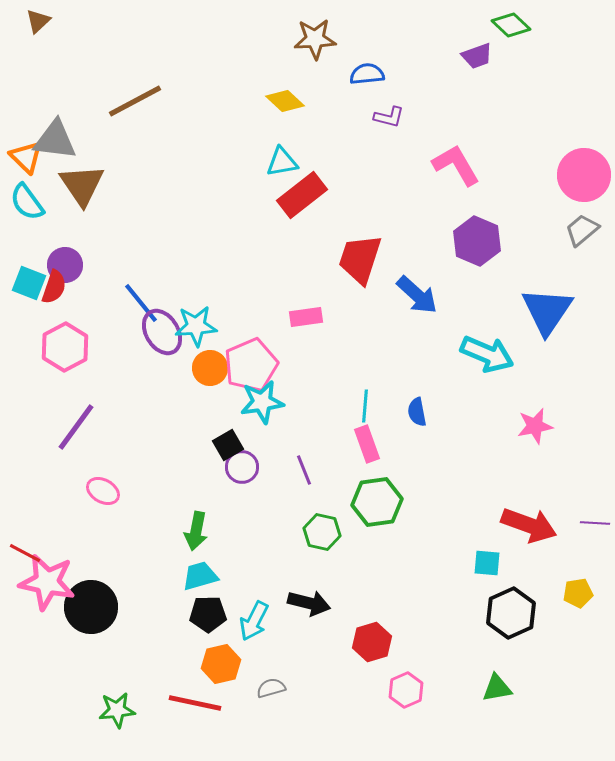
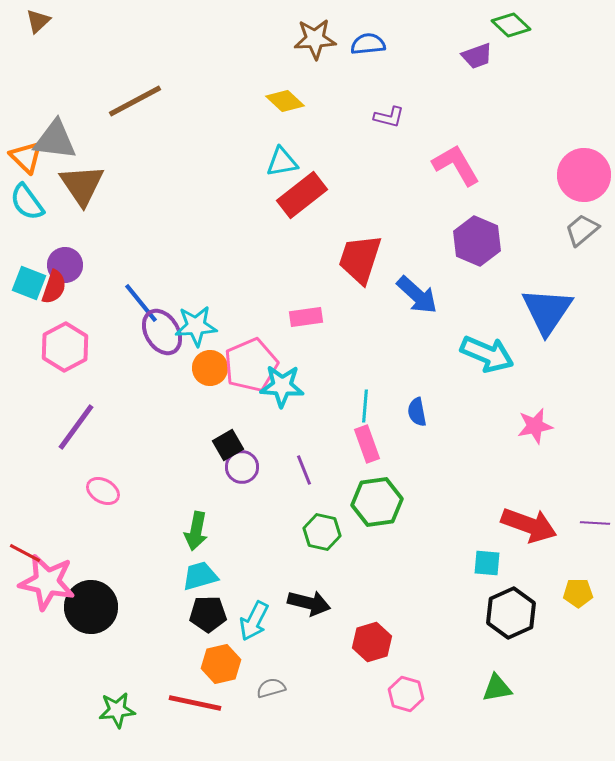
blue semicircle at (367, 74): moved 1 px right, 30 px up
cyan star at (262, 402): moved 20 px right, 16 px up; rotated 12 degrees clockwise
yellow pentagon at (578, 593): rotated 8 degrees clockwise
pink hexagon at (406, 690): moved 4 px down; rotated 20 degrees counterclockwise
